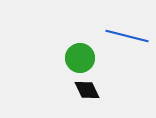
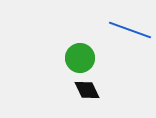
blue line: moved 3 px right, 6 px up; rotated 6 degrees clockwise
